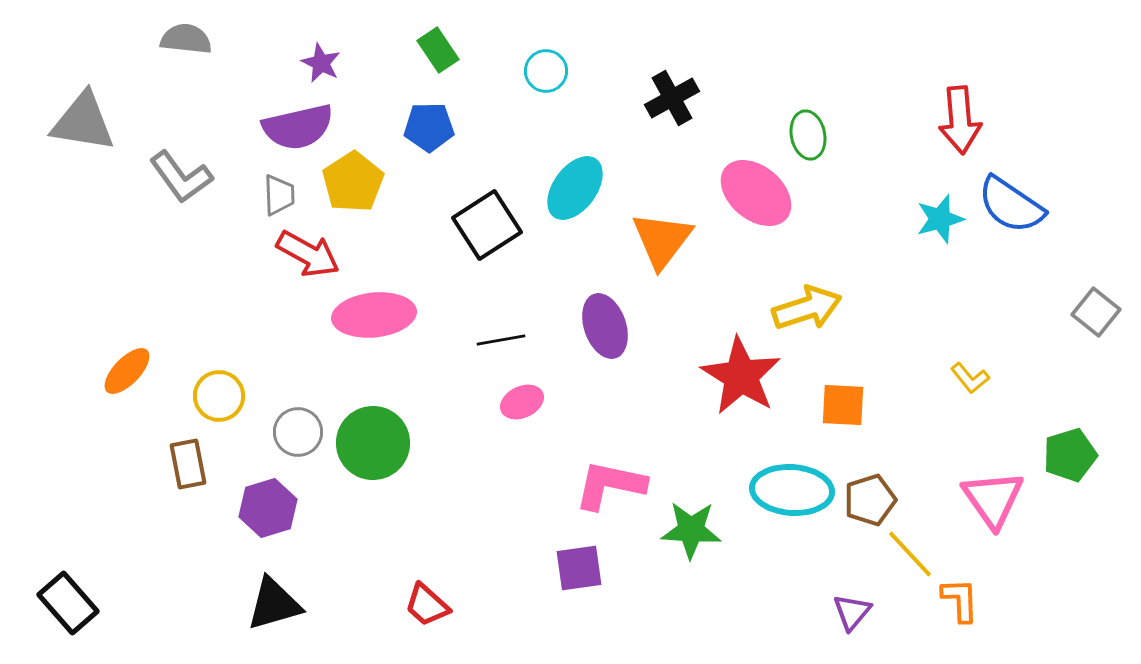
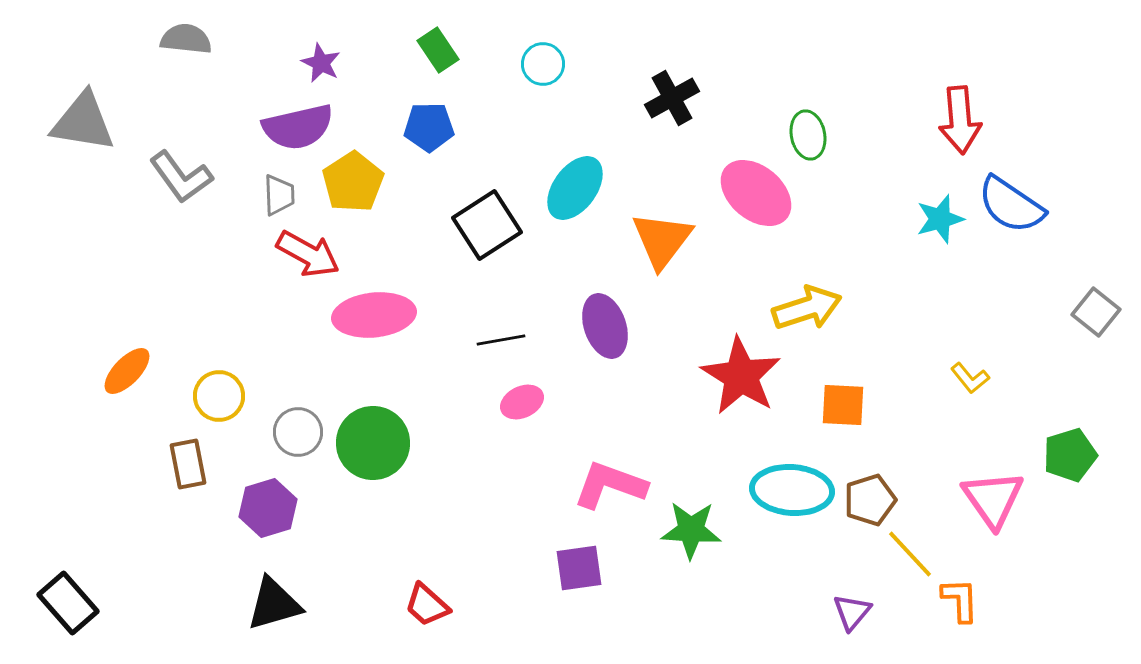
cyan circle at (546, 71): moved 3 px left, 7 px up
pink L-shape at (610, 485): rotated 8 degrees clockwise
